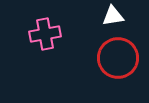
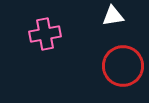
red circle: moved 5 px right, 8 px down
